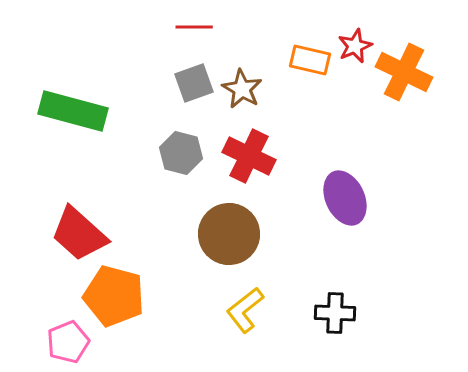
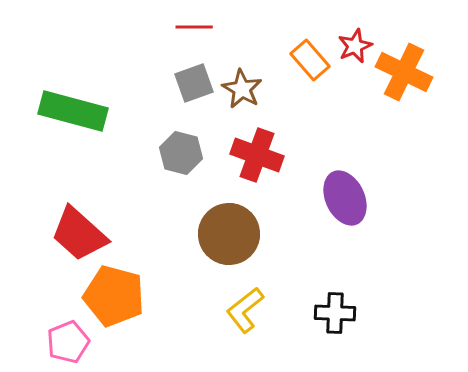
orange rectangle: rotated 36 degrees clockwise
red cross: moved 8 px right, 1 px up; rotated 6 degrees counterclockwise
